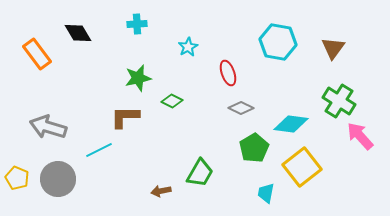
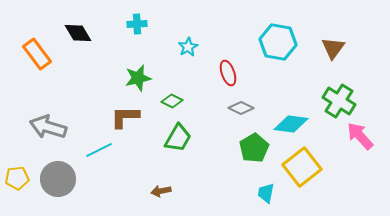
green trapezoid: moved 22 px left, 35 px up
yellow pentagon: rotated 30 degrees counterclockwise
